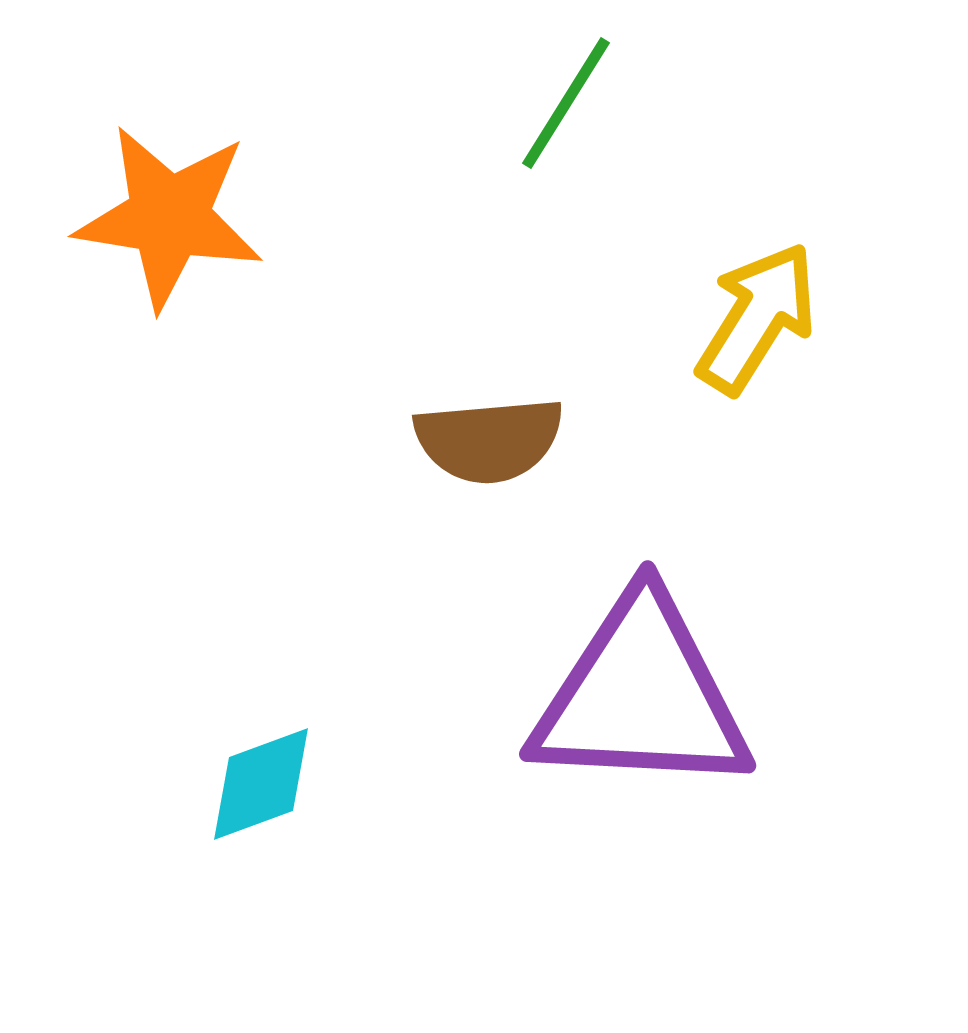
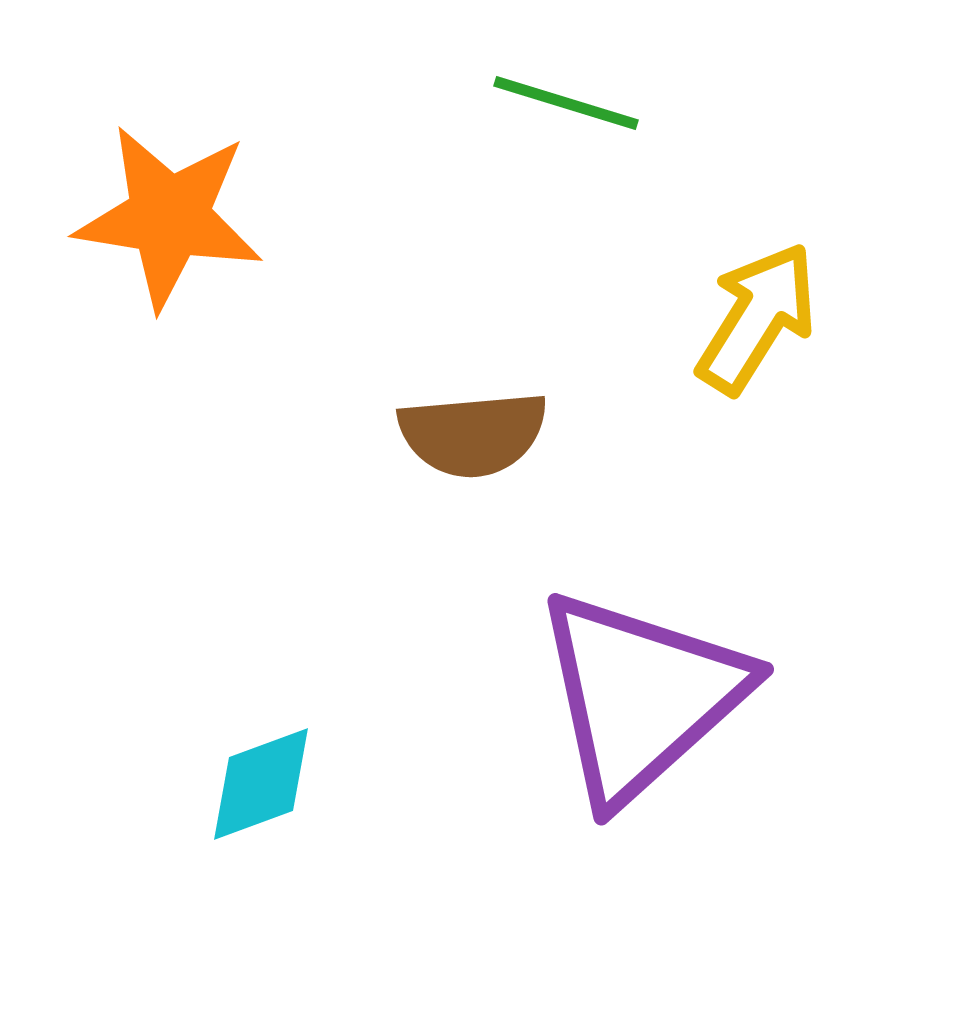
green line: rotated 75 degrees clockwise
brown semicircle: moved 16 px left, 6 px up
purple triangle: rotated 45 degrees counterclockwise
